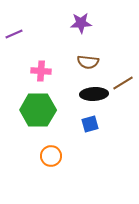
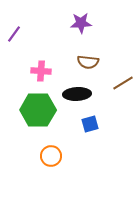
purple line: rotated 30 degrees counterclockwise
black ellipse: moved 17 px left
